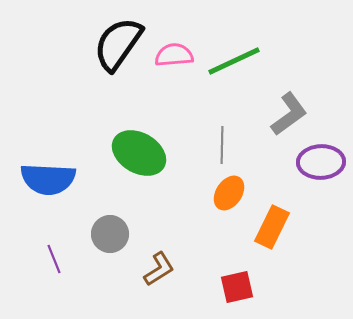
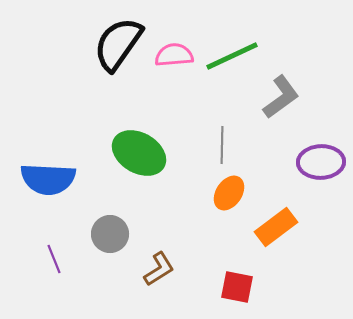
green line: moved 2 px left, 5 px up
gray L-shape: moved 8 px left, 17 px up
orange rectangle: moved 4 px right; rotated 27 degrees clockwise
red square: rotated 24 degrees clockwise
